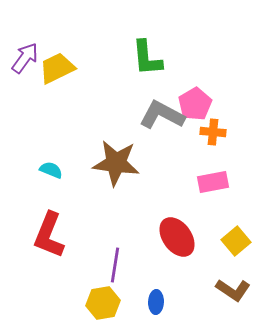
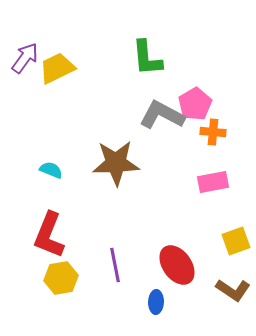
brown star: rotated 9 degrees counterclockwise
red ellipse: moved 28 px down
yellow square: rotated 20 degrees clockwise
purple line: rotated 20 degrees counterclockwise
yellow hexagon: moved 42 px left, 25 px up
